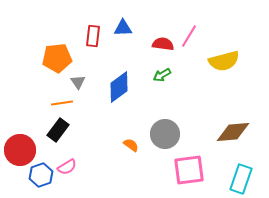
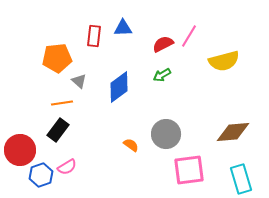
red rectangle: moved 1 px right
red semicircle: rotated 35 degrees counterclockwise
gray triangle: moved 1 px right, 1 px up; rotated 14 degrees counterclockwise
gray circle: moved 1 px right
cyan rectangle: rotated 36 degrees counterclockwise
